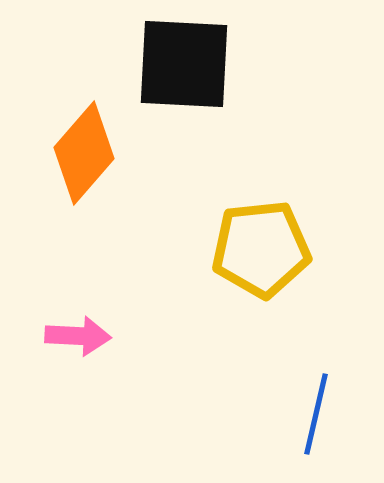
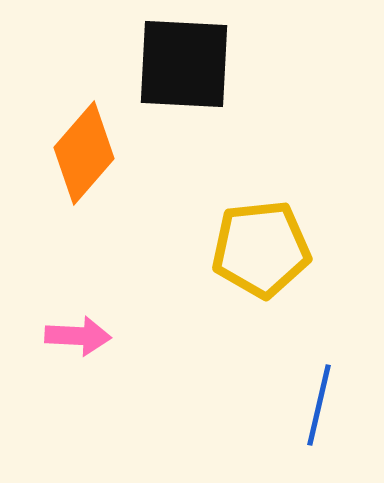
blue line: moved 3 px right, 9 px up
